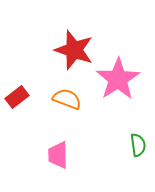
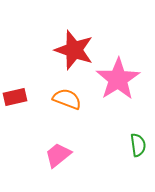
red rectangle: moved 2 px left; rotated 25 degrees clockwise
pink trapezoid: rotated 52 degrees clockwise
